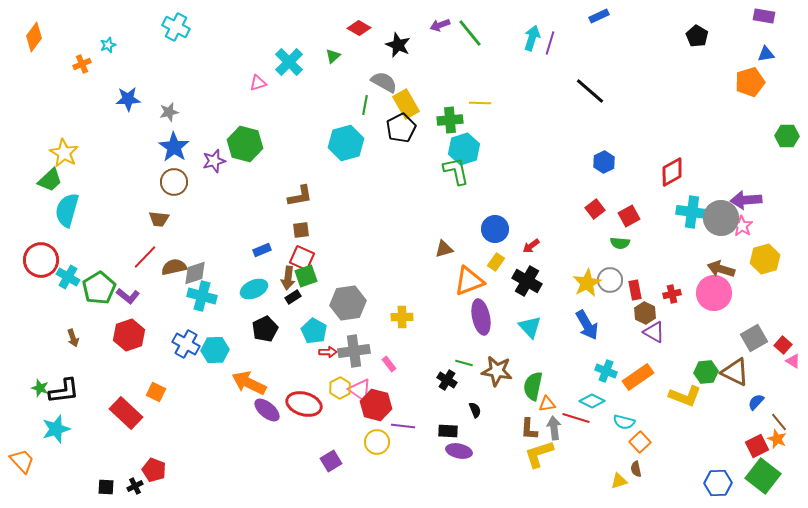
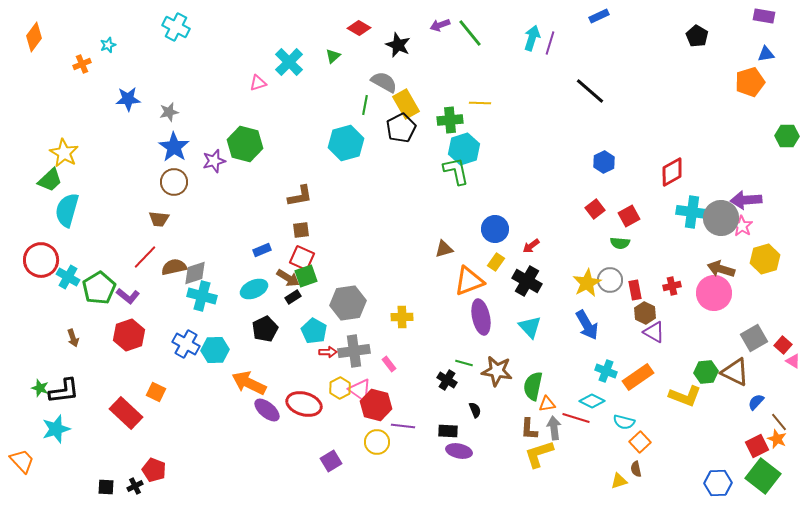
brown arrow at (288, 278): rotated 65 degrees counterclockwise
red cross at (672, 294): moved 8 px up
